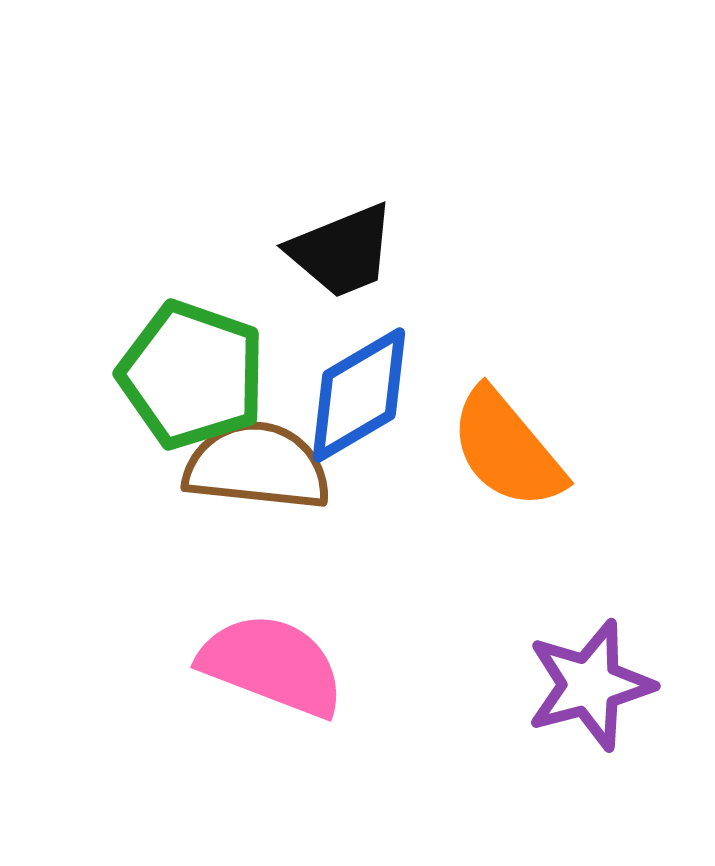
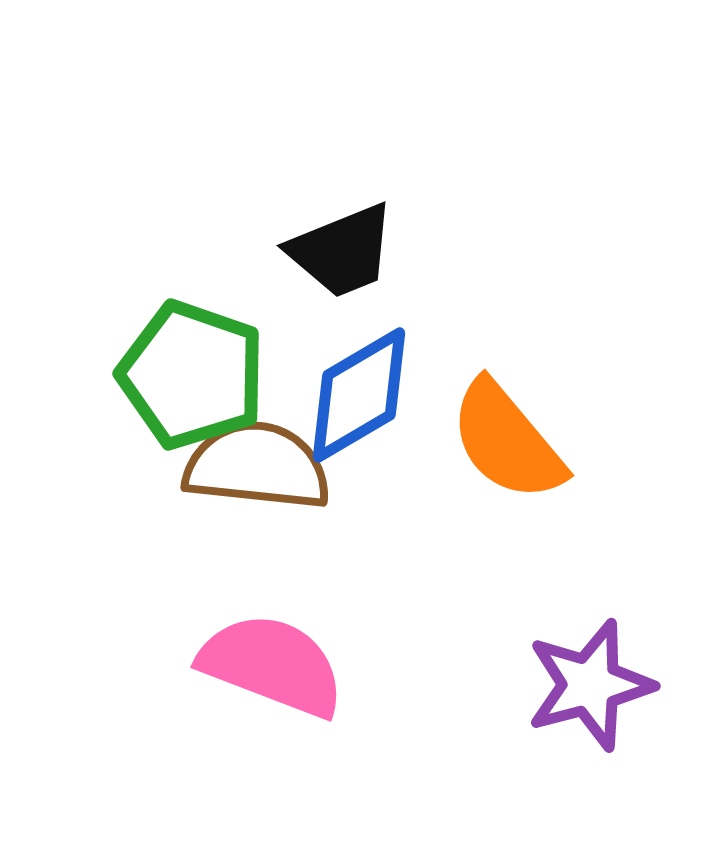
orange semicircle: moved 8 px up
